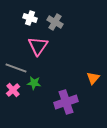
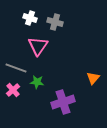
gray cross: rotated 14 degrees counterclockwise
green star: moved 3 px right, 1 px up
purple cross: moved 3 px left
